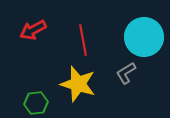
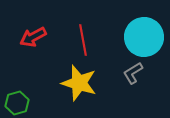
red arrow: moved 7 px down
gray L-shape: moved 7 px right
yellow star: moved 1 px right, 1 px up
green hexagon: moved 19 px left; rotated 10 degrees counterclockwise
